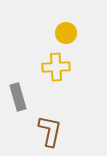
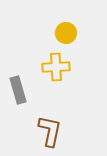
gray rectangle: moved 7 px up
